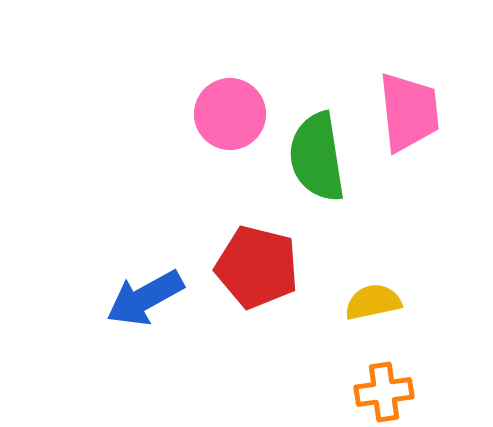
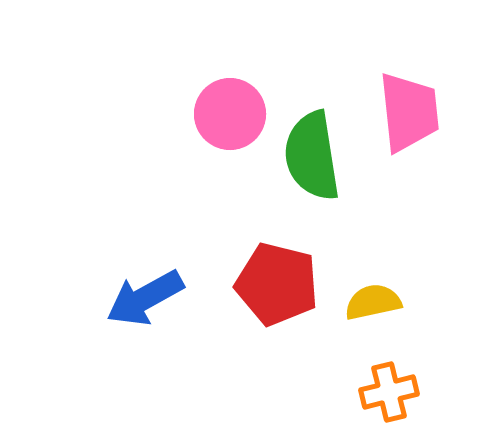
green semicircle: moved 5 px left, 1 px up
red pentagon: moved 20 px right, 17 px down
orange cross: moved 5 px right; rotated 6 degrees counterclockwise
